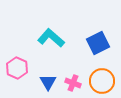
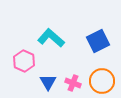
blue square: moved 2 px up
pink hexagon: moved 7 px right, 7 px up
